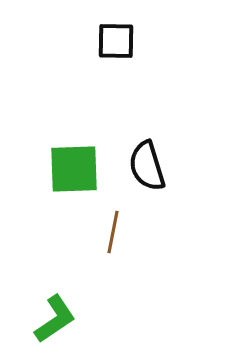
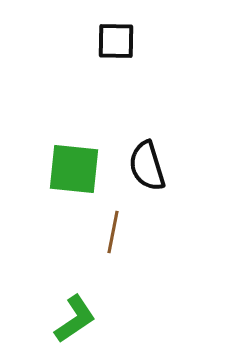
green square: rotated 8 degrees clockwise
green L-shape: moved 20 px right
